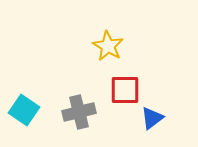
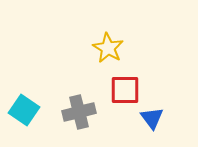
yellow star: moved 2 px down
blue triangle: rotated 30 degrees counterclockwise
